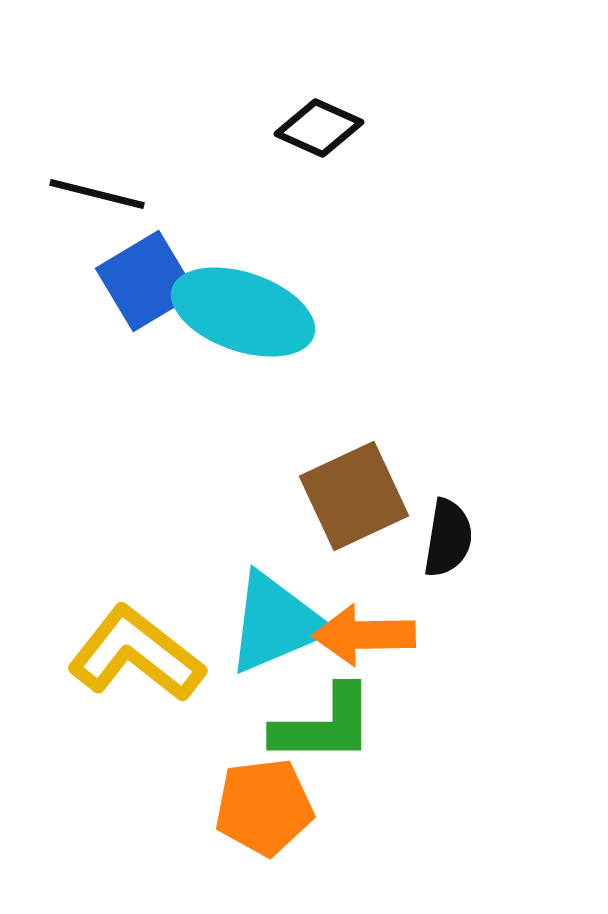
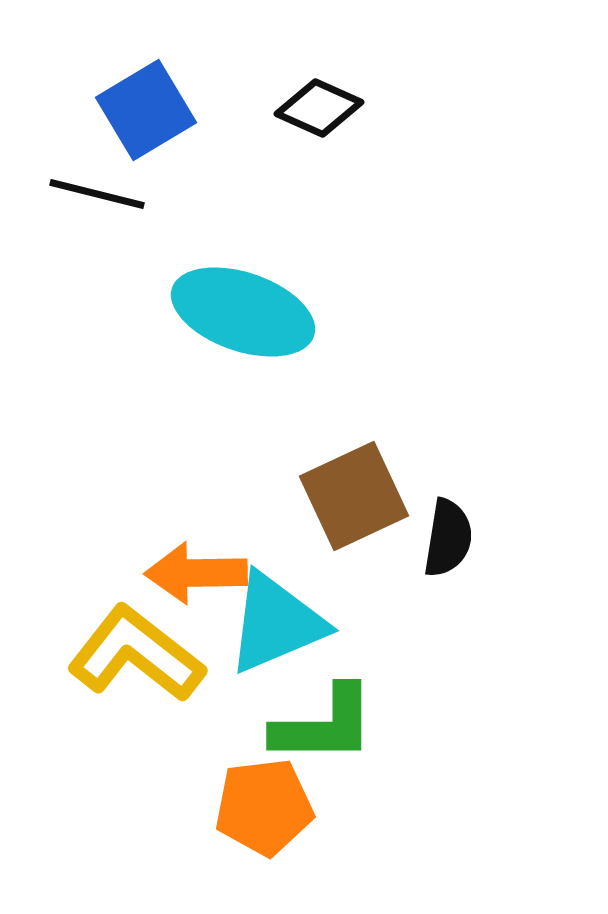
black diamond: moved 20 px up
blue square: moved 171 px up
orange arrow: moved 168 px left, 62 px up
